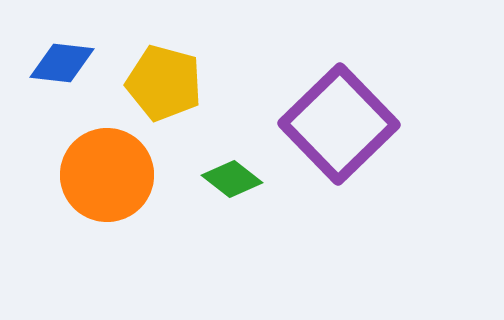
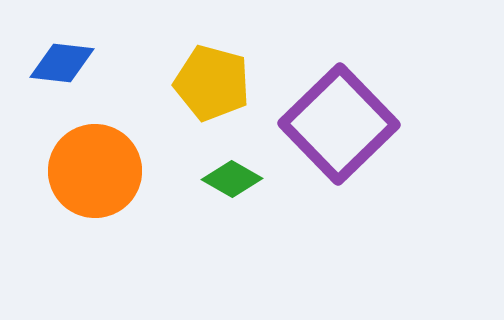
yellow pentagon: moved 48 px right
orange circle: moved 12 px left, 4 px up
green diamond: rotated 8 degrees counterclockwise
